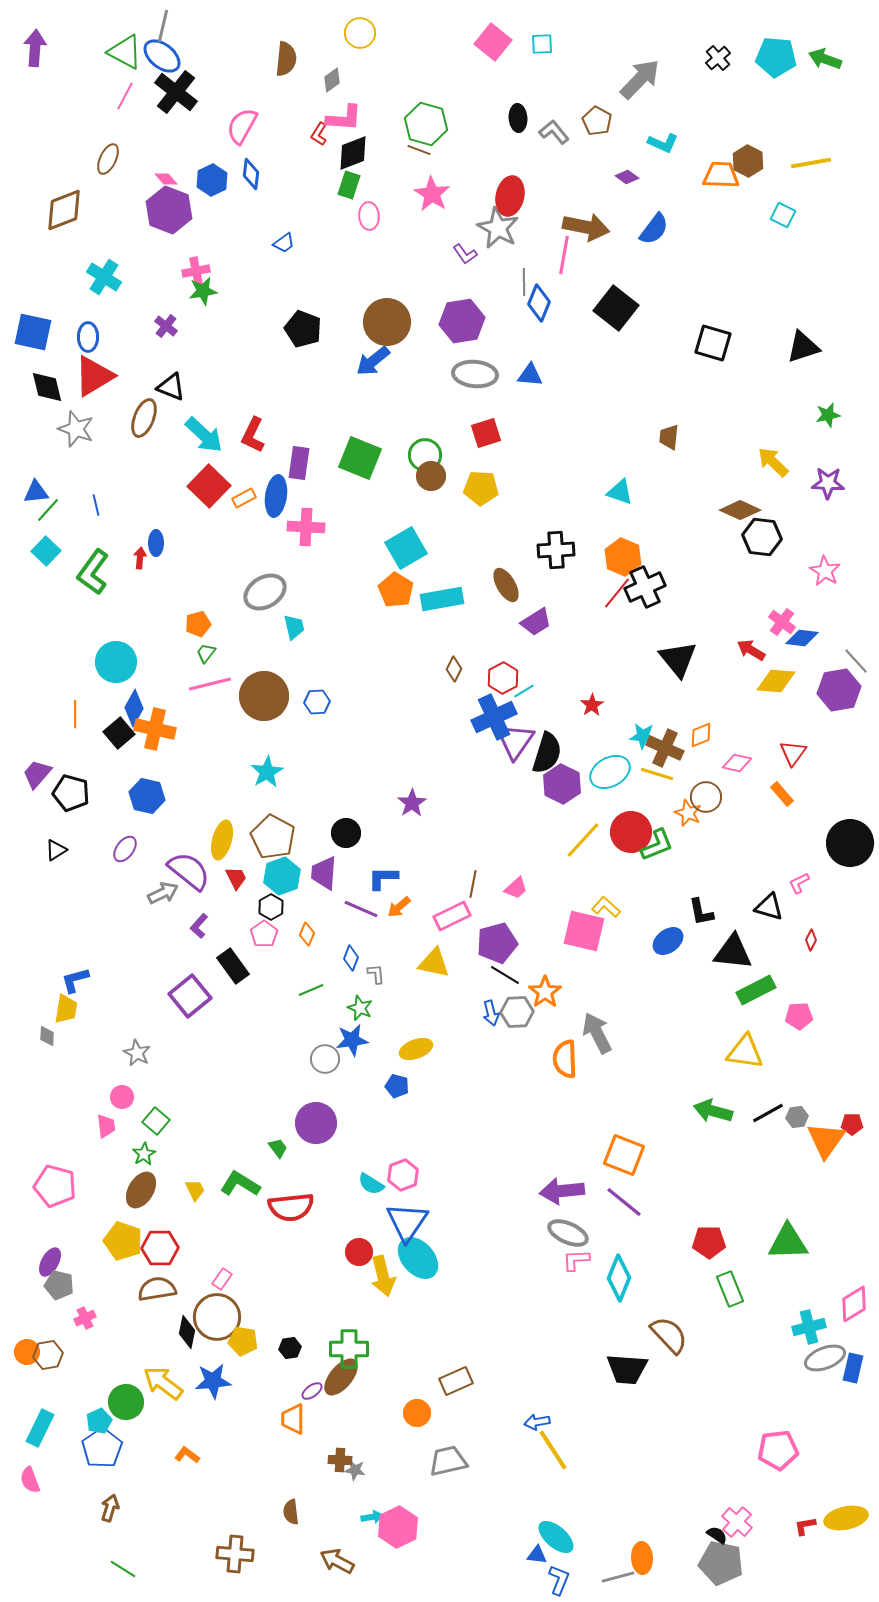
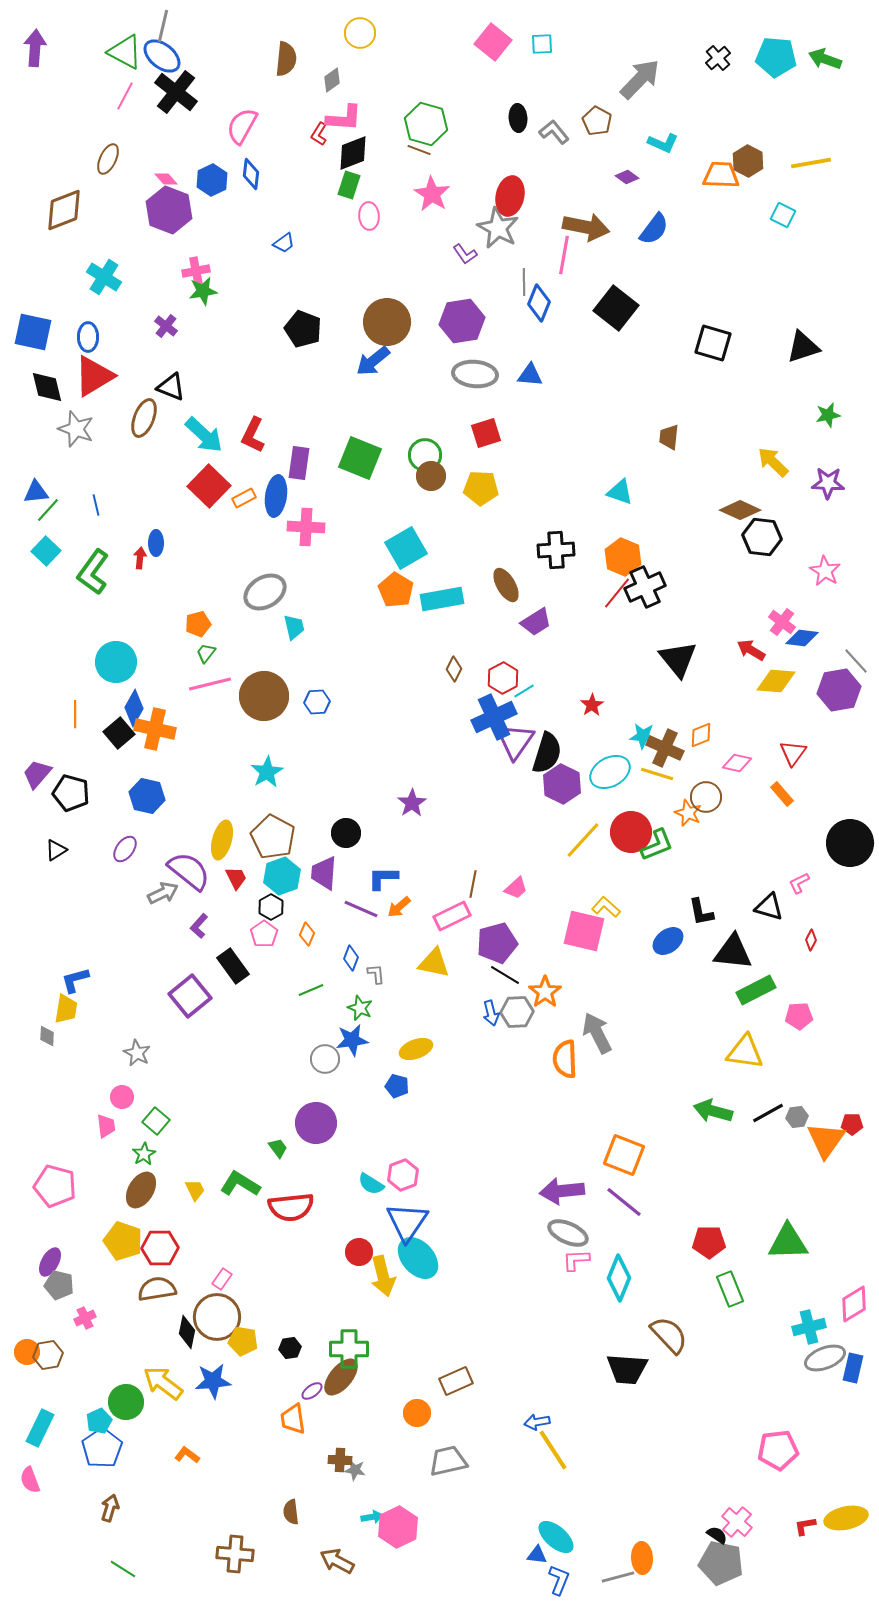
orange trapezoid at (293, 1419): rotated 8 degrees counterclockwise
